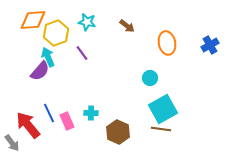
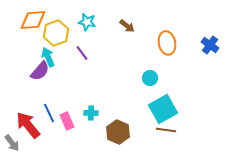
blue cross: rotated 24 degrees counterclockwise
brown line: moved 5 px right, 1 px down
